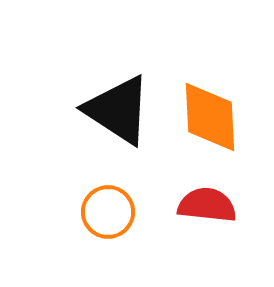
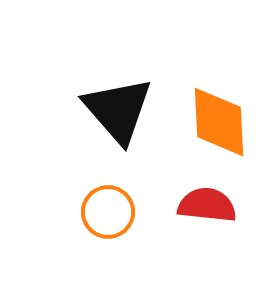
black triangle: rotated 16 degrees clockwise
orange diamond: moved 9 px right, 5 px down
